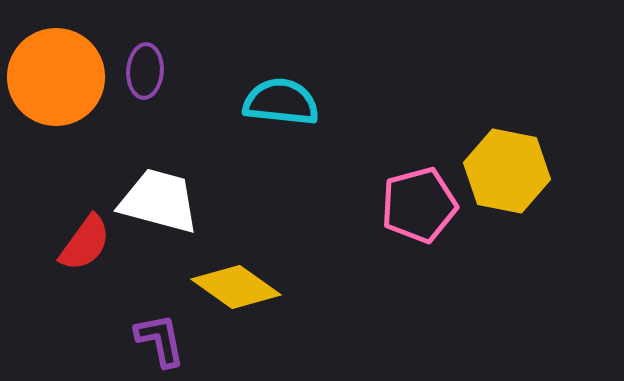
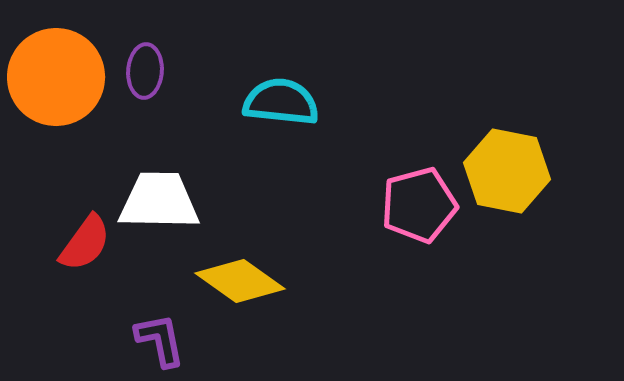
white trapezoid: rotated 14 degrees counterclockwise
yellow diamond: moved 4 px right, 6 px up
